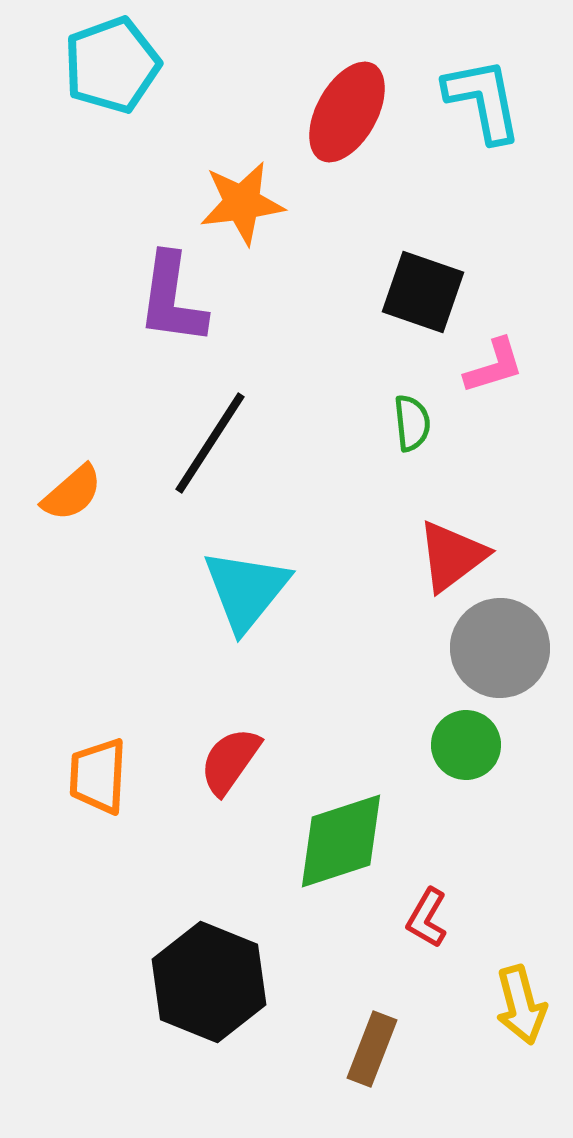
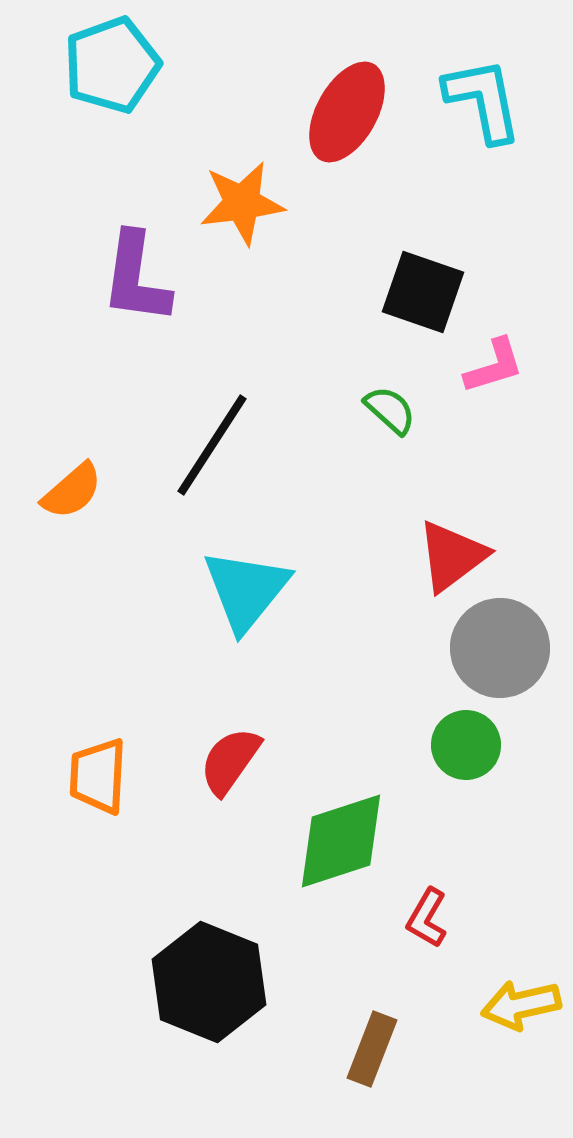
purple L-shape: moved 36 px left, 21 px up
green semicircle: moved 22 px left, 13 px up; rotated 42 degrees counterclockwise
black line: moved 2 px right, 2 px down
orange semicircle: moved 2 px up
yellow arrow: rotated 92 degrees clockwise
